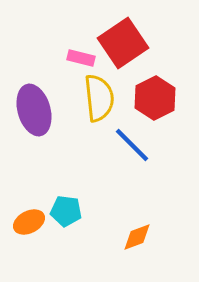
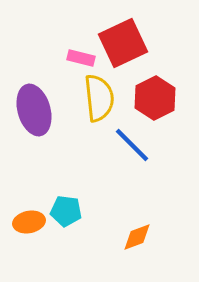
red square: rotated 9 degrees clockwise
orange ellipse: rotated 16 degrees clockwise
